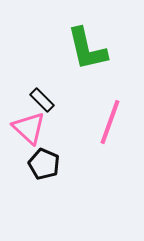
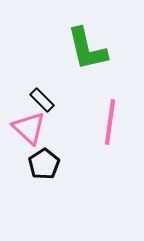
pink line: rotated 12 degrees counterclockwise
black pentagon: rotated 16 degrees clockwise
